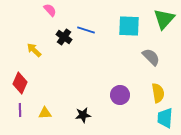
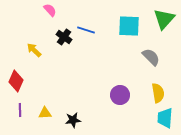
red diamond: moved 4 px left, 2 px up
black star: moved 10 px left, 5 px down
